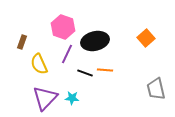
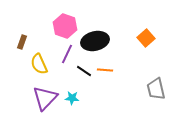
pink hexagon: moved 2 px right, 1 px up
black line: moved 1 px left, 2 px up; rotated 14 degrees clockwise
